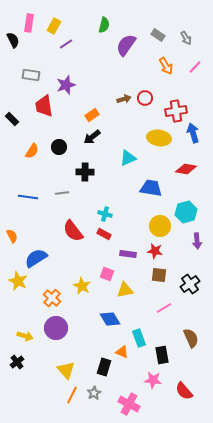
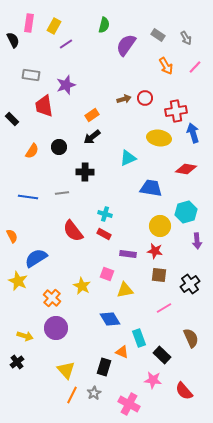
black rectangle at (162, 355): rotated 36 degrees counterclockwise
